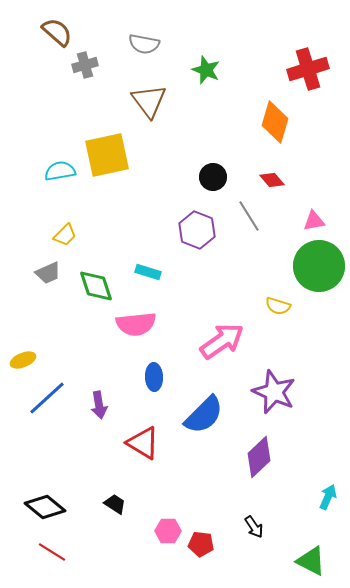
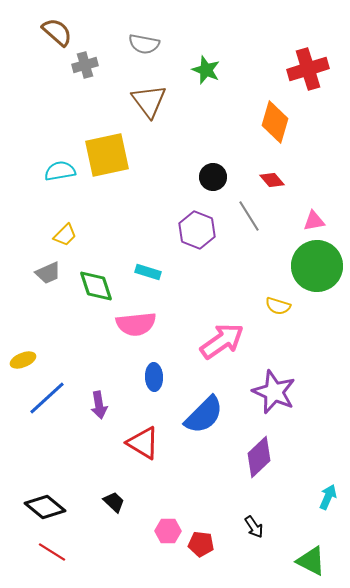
green circle: moved 2 px left
black trapezoid: moved 1 px left, 2 px up; rotated 10 degrees clockwise
